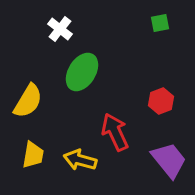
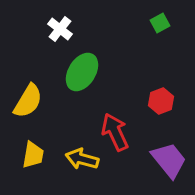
green square: rotated 18 degrees counterclockwise
yellow arrow: moved 2 px right, 1 px up
